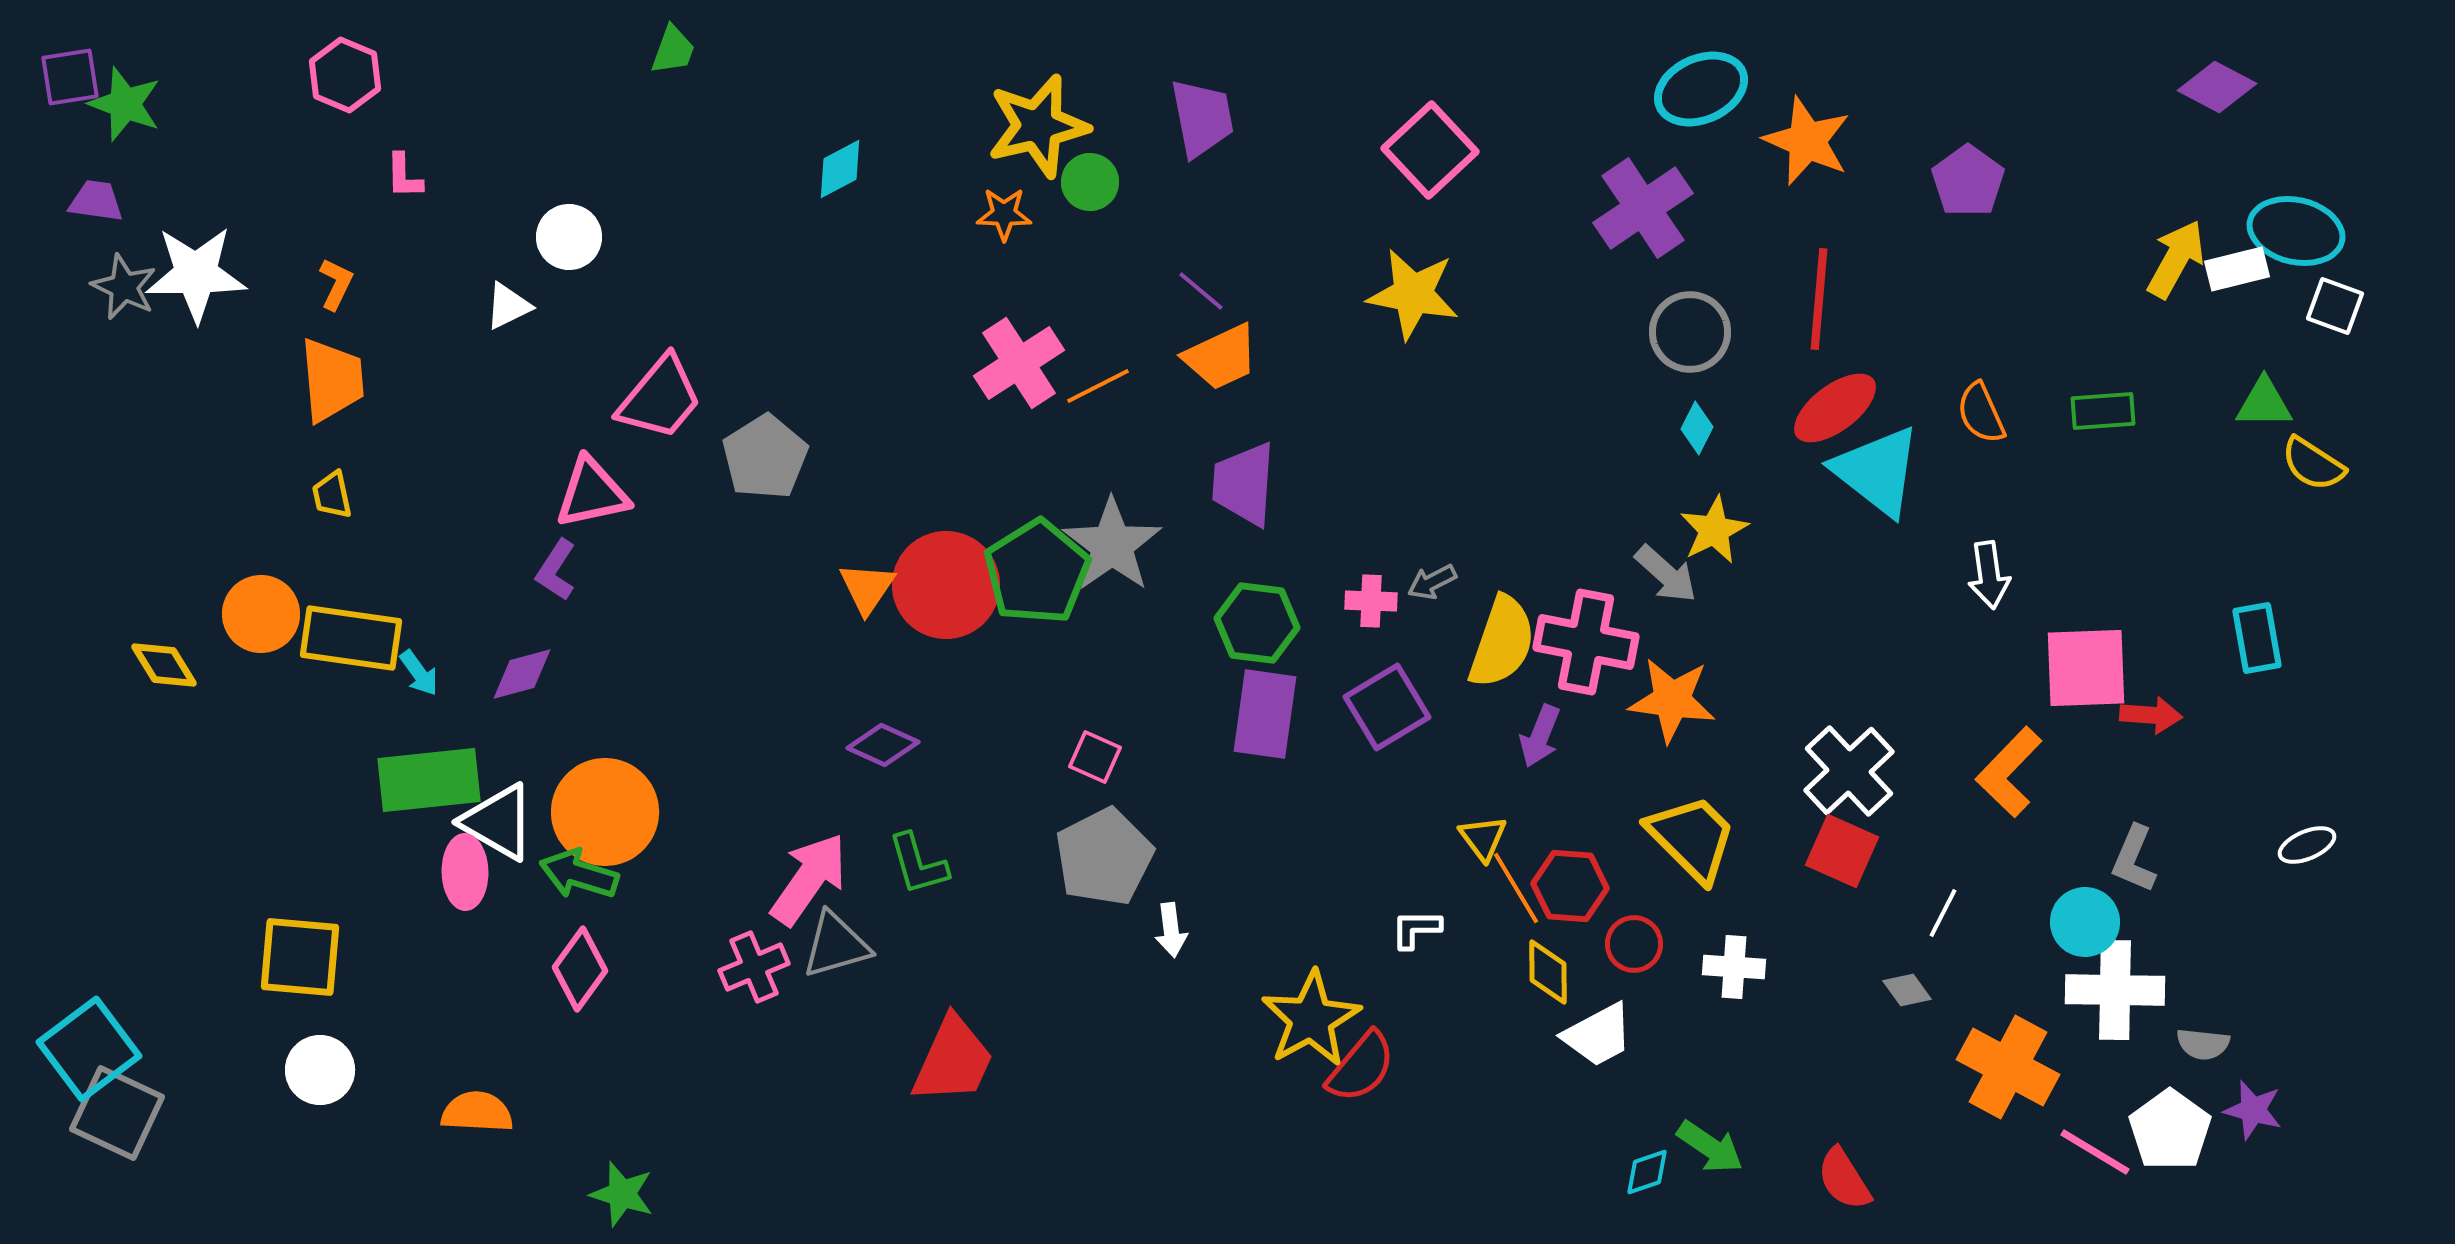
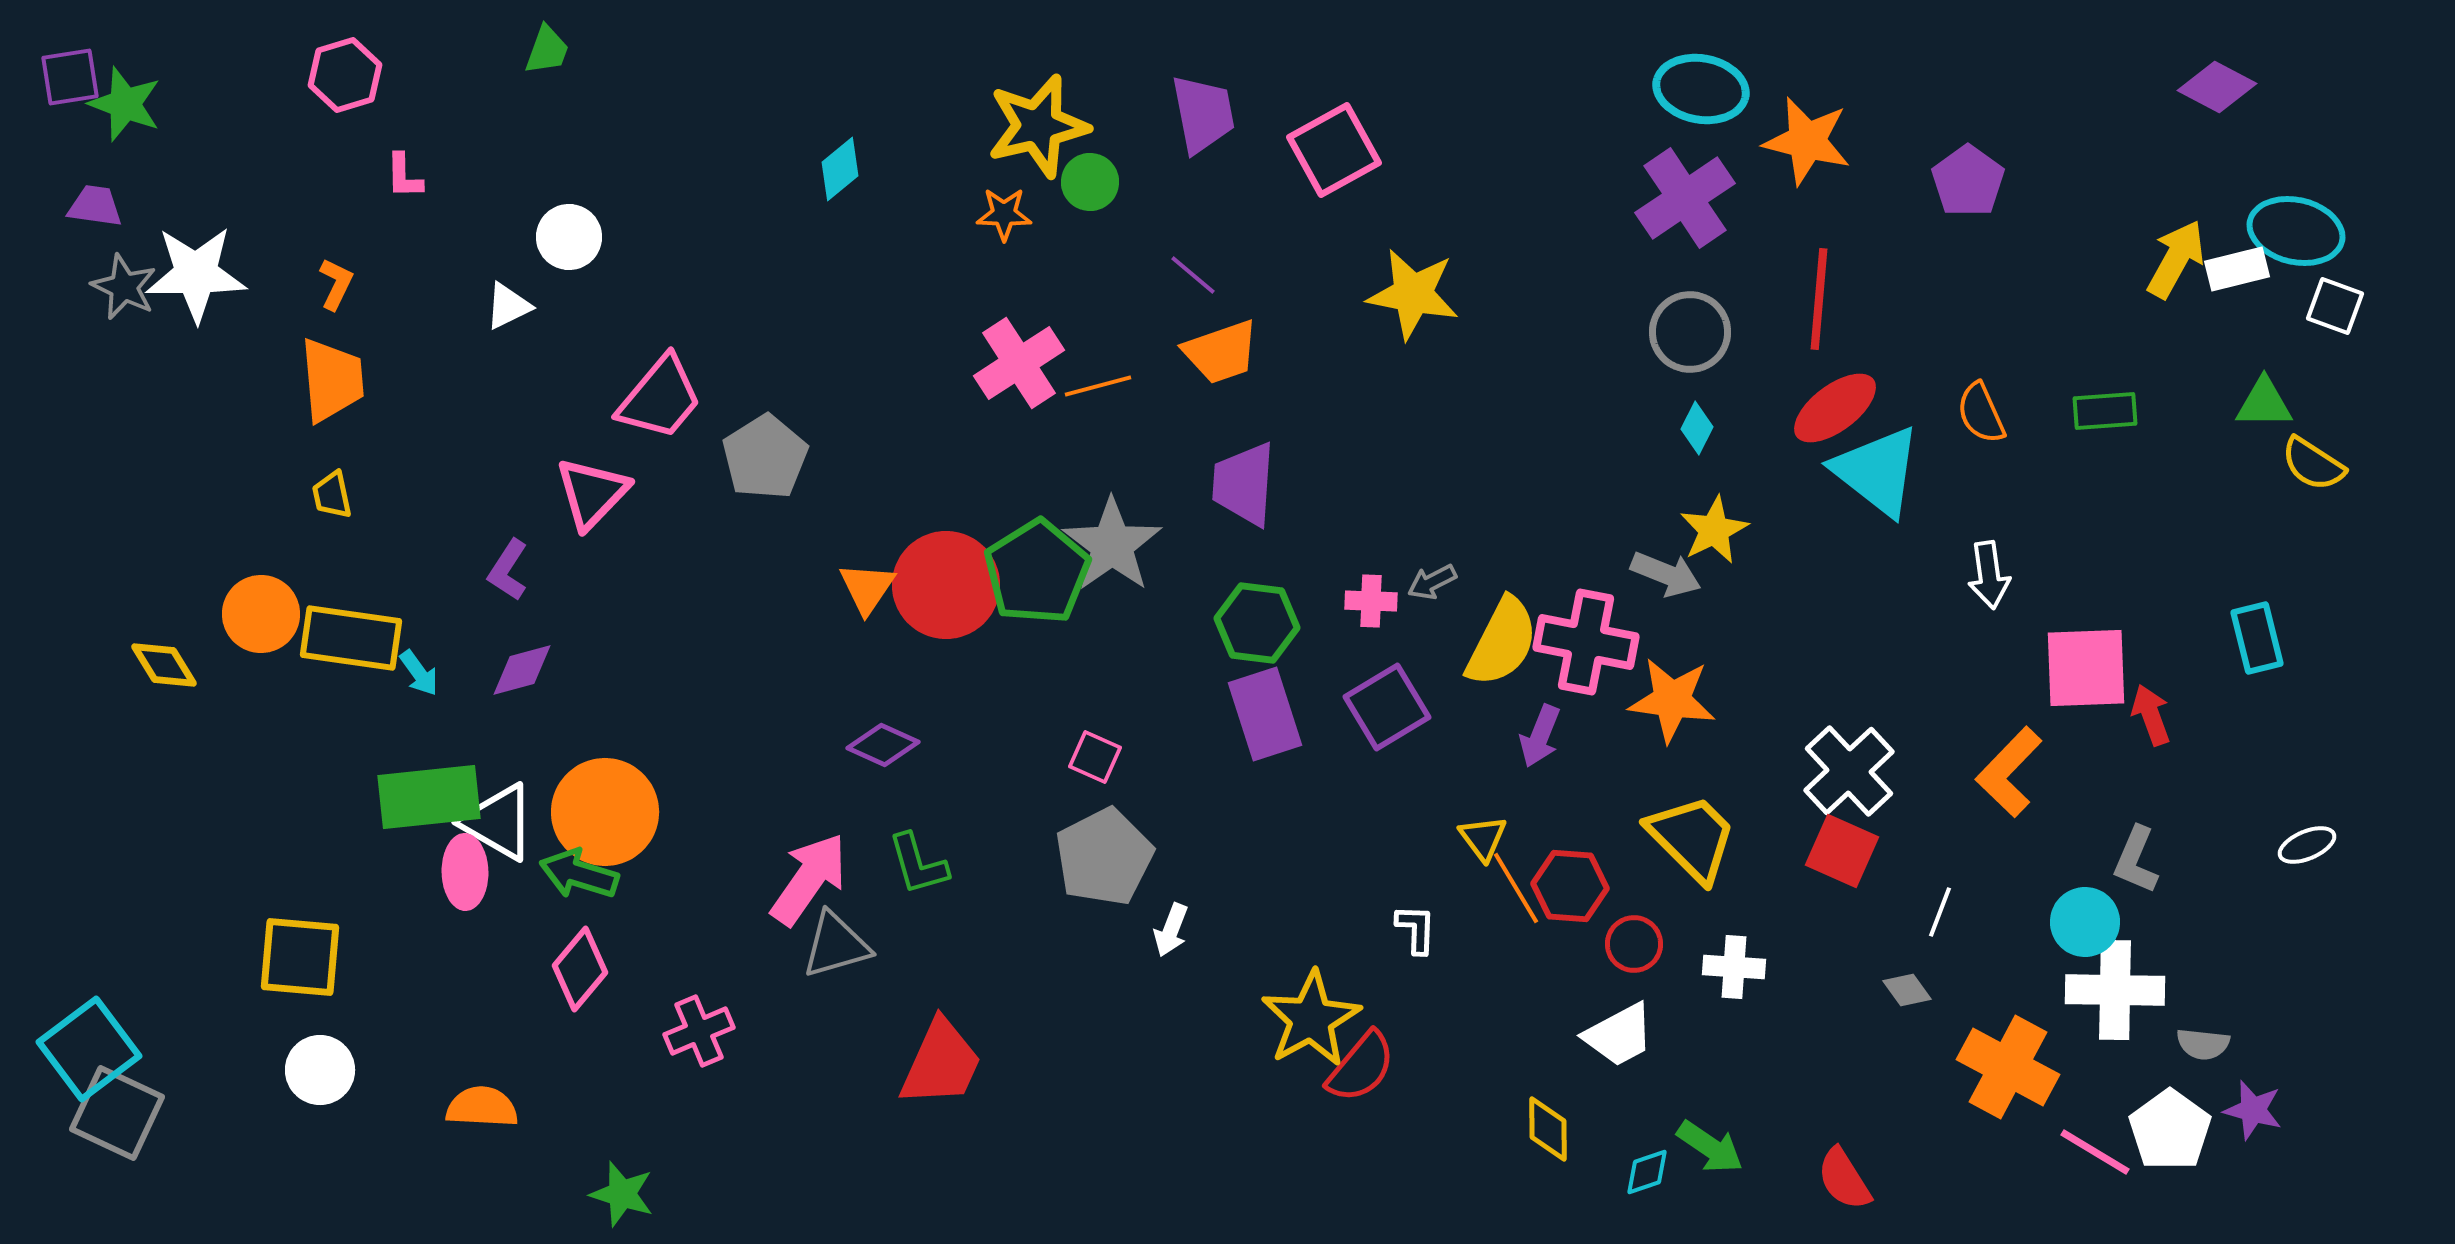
green trapezoid at (673, 50): moved 126 px left
pink hexagon at (345, 75): rotated 20 degrees clockwise
cyan ellipse at (1701, 89): rotated 34 degrees clockwise
purple trapezoid at (1202, 118): moved 1 px right, 4 px up
orange star at (1807, 141): rotated 10 degrees counterclockwise
pink square at (1430, 150): moved 96 px left; rotated 14 degrees clockwise
cyan diamond at (840, 169): rotated 12 degrees counterclockwise
purple trapezoid at (96, 201): moved 1 px left, 5 px down
purple cross at (1643, 208): moved 42 px right, 10 px up
purple line at (1201, 291): moved 8 px left, 16 px up
orange trapezoid at (1221, 357): moved 5 px up; rotated 6 degrees clockwise
orange line at (1098, 386): rotated 12 degrees clockwise
green rectangle at (2103, 411): moved 2 px right
pink triangle at (592, 493): rotated 34 degrees counterclockwise
purple L-shape at (556, 570): moved 48 px left
gray arrow at (1666, 574): rotated 20 degrees counterclockwise
cyan rectangle at (2257, 638): rotated 4 degrees counterclockwise
yellow semicircle at (1502, 642): rotated 8 degrees clockwise
purple diamond at (522, 674): moved 4 px up
purple rectangle at (1265, 714): rotated 26 degrees counterclockwise
red arrow at (2151, 715): rotated 114 degrees counterclockwise
green rectangle at (429, 780): moved 17 px down
gray L-shape at (2134, 859): moved 2 px right, 1 px down
white line at (1943, 913): moved 3 px left, 1 px up; rotated 6 degrees counterclockwise
white L-shape at (1416, 929): rotated 92 degrees clockwise
white arrow at (1171, 930): rotated 28 degrees clockwise
pink cross at (754, 967): moved 55 px left, 64 px down
pink diamond at (580, 969): rotated 4 degrees clockwise
yellow diamond at (1548, 972): moved 157 px down
white trapezoid at (1598, 1035): moved 21 px right
red trapezoid at (953, 1060): moved 12 px left, 3 px down
orange semicircle at (477, 1112): moved 5 px right, 5 px up
